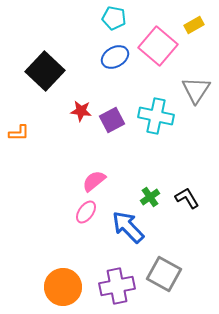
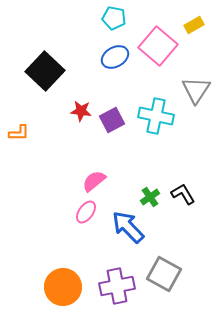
black L-shape: moved 4 px left, 4 px up
